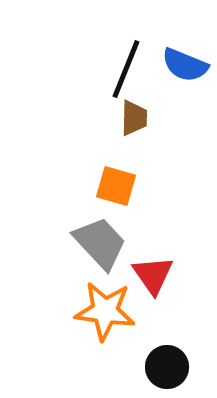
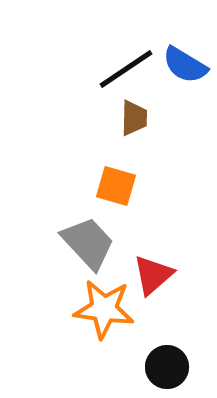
blue semicircle: rotated 9 degrees clockwise
black line: rotated 34 degrees clockwise
gray trapezoid: moved 12 px left
red triangle: rotated 24 degrees clockwise
orange star: moved 1 px left, 2 px up
